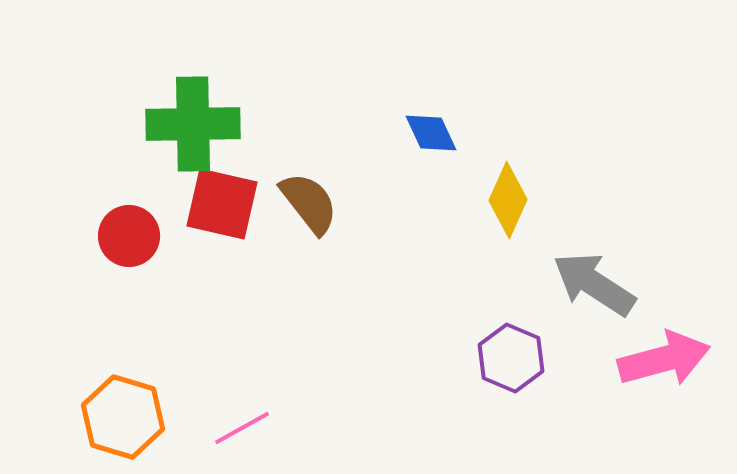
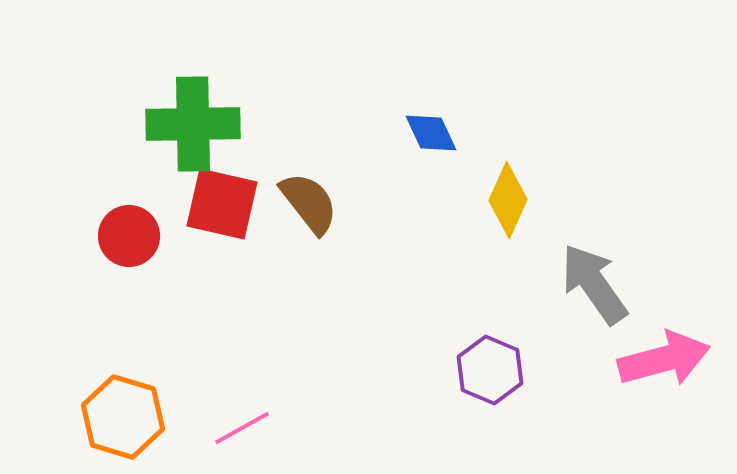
gray arrow: rotated 22 degrees clockwise
purple hexagon: moved 21 px left, 12 px down
